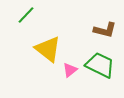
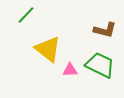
pink triangle: rotated 35 degrees clockwise
